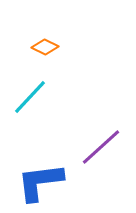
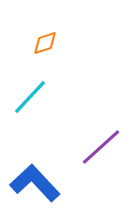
orange diamond: moved 4 px up; rotated 44 degrees counterclockwise
blue L-shape: moved 5 px left, 1 px down; rotated 54 degrees clockwise
